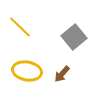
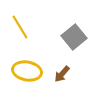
yellow line: rotated 15 degrees clockwise
